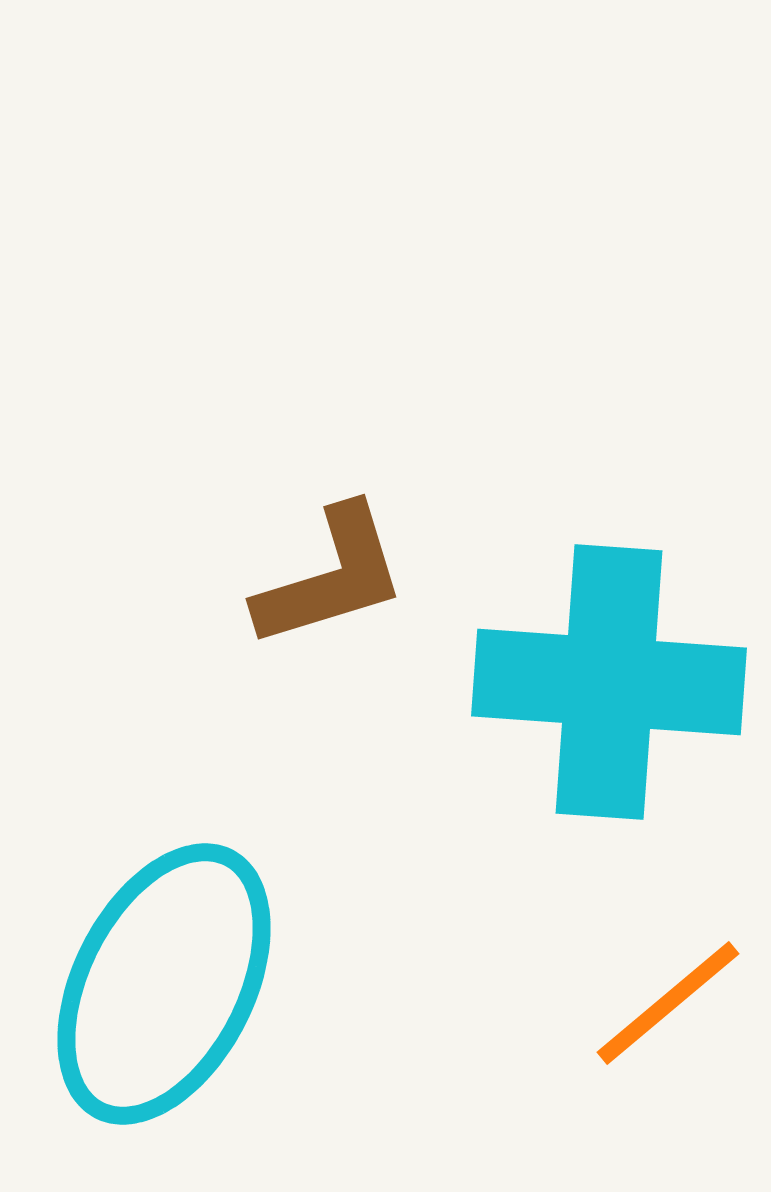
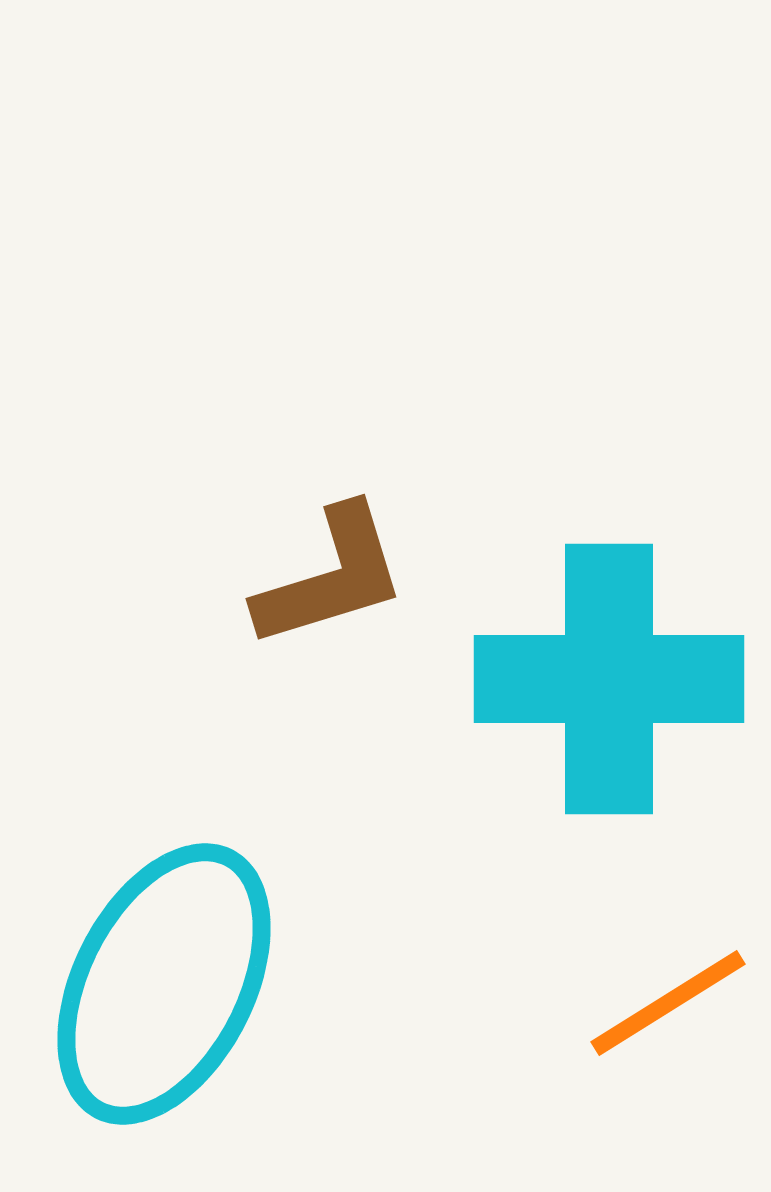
cyan cross: moved 3 px up; rotated 4 degrees counterclockwise
orange line: rotated 8 degrees clockwise
